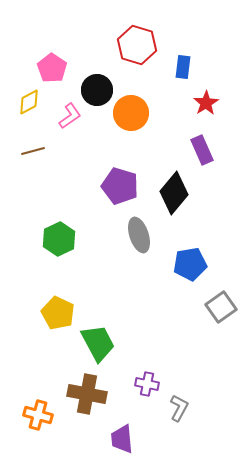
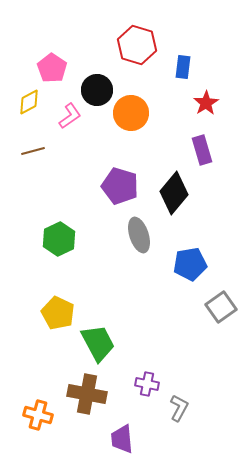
purple rectangle: rotated 8 degrees clockwise
